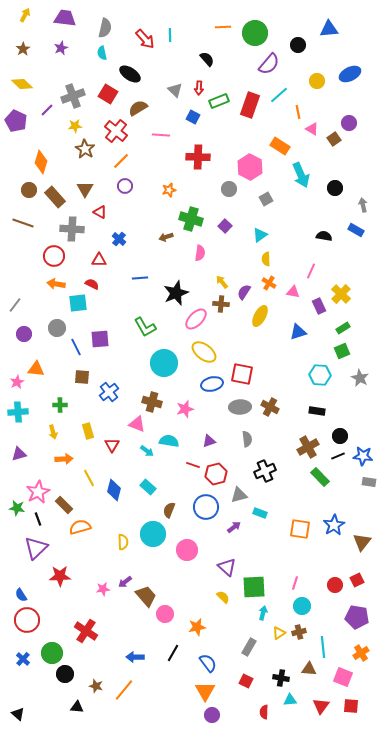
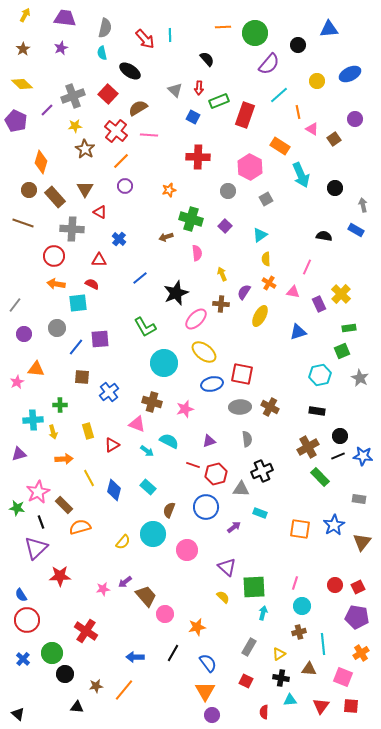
black ellipse at (130, 74): moved 3 px up
red square at (108, 94): rotated 12 degrees clockwise
red rectangle at (250, 105): moved 5 px left, 10 px down
purple circle at (349, 123): moved 6 px right, 4 px up
pink line at (161, 135): moved 12 px left
gray circle at (229, 189): moved 1 px left, 2 px down
pink semicircle at (200, 253): moved 3 px left; rotated 14 degrees counterclockwise
pink line at (311, 271): moved 4 px left, 4 px up
blue line at (140, 278): rotated 35 degrees counterclockwise
yellow arrow at (222, 282): moved 8 px up; rotated 16 degrees clockwise
purple rectangle at (319, 306): moved 2 px up
green rectangle at (343, 328): moved 6 px right; rotated 24 degrees clockwise
blue line at (76, 347): rotated 66 degrees clockwise
cyan hexagon at (320, 375): rotated 15 degrees counterclockwise
cyan cross at (18, 412): moved 15 px right, 8 px down
cyan semicircle at (169, 441): rotated 18 degrees clockwise
red triangle at (112, 445): rotated 28 degrees clockwise
black cross at (265, 471): moved 3 px left
gray rectangle at (369, 482): moved 10 px left, 17 px down
gray triangle at (239, 495): moved 2 px right, 6 px up; rotated 18 degrees clockwise
black line at (38, 519): moved 3 px right, 3 px down
yellow semicircle at (123, 542): rotated 42 degrees clockwise
red square at (357, 580): moved 1 px right, 7 px down
yellow triangle at (279, 633): moved 21 px down
cyan line at (323, 647): moved 3 px up
brown star at (96, 686): rotated 24 degrees counterclockwise
